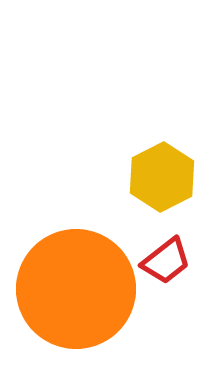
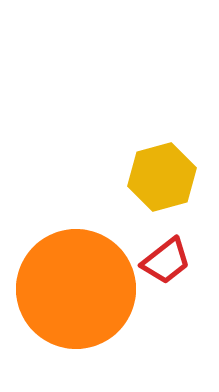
yellow hexagon: rotated 12 degrees clockwise
